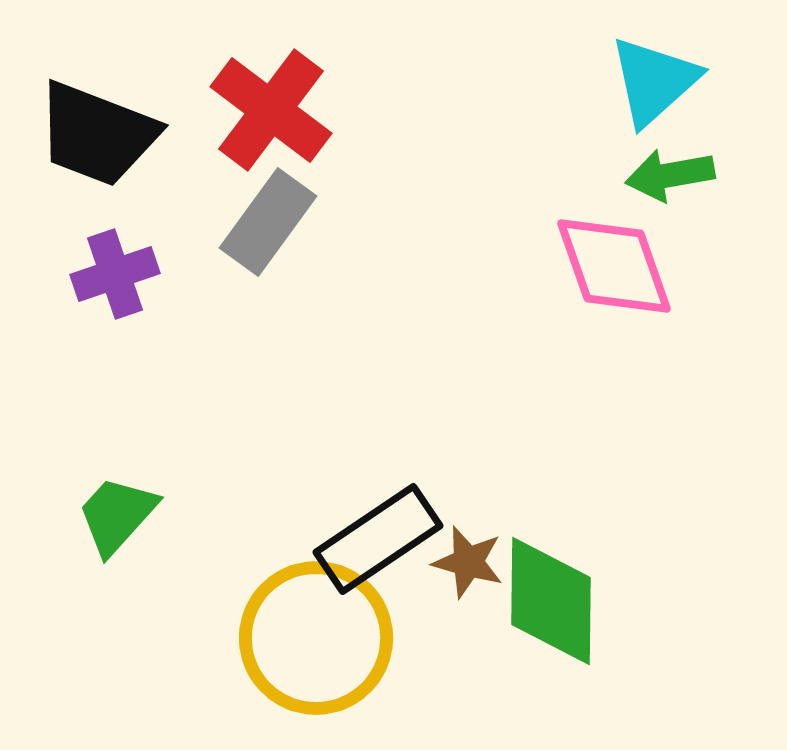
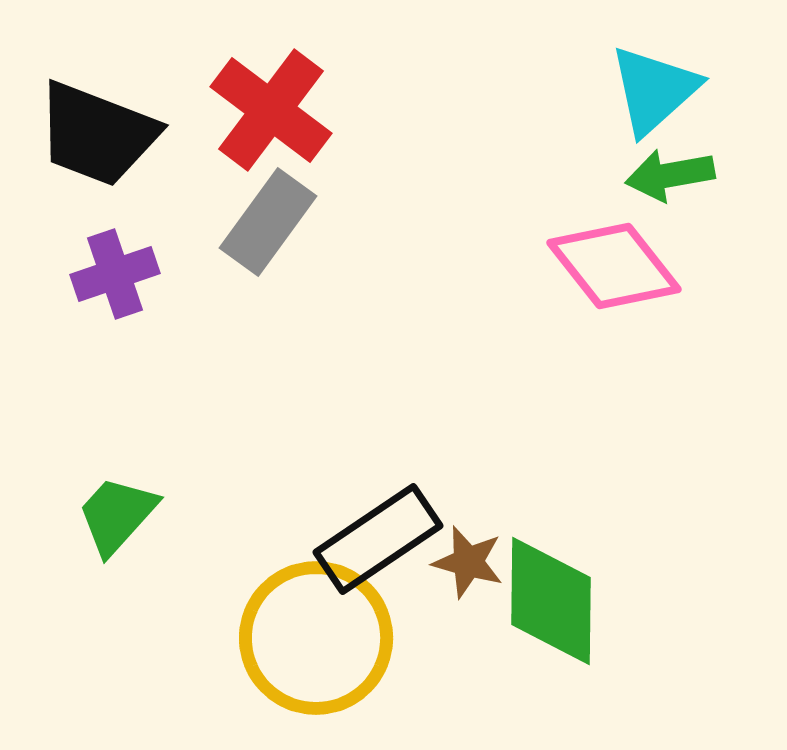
cyan triangle: moved 9 px down
pink diamond: rotated 19 degrees counterclockwise
